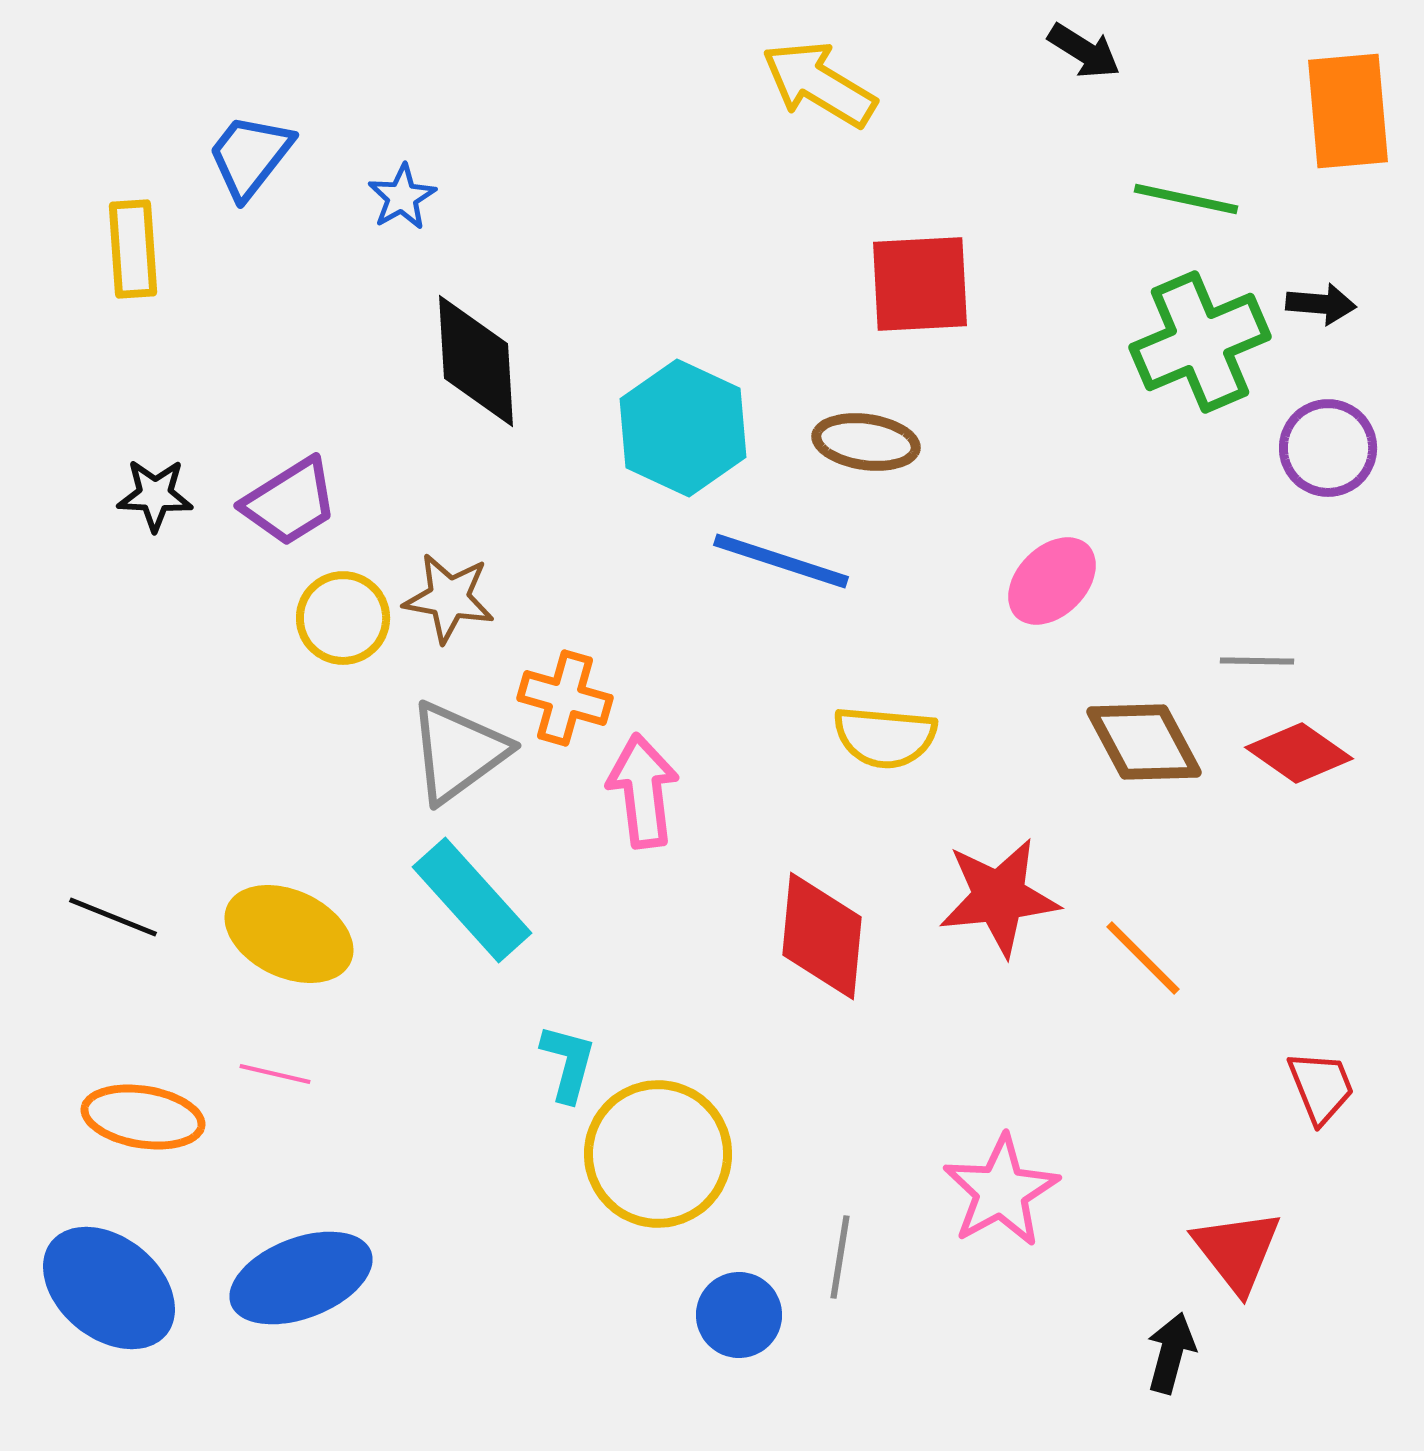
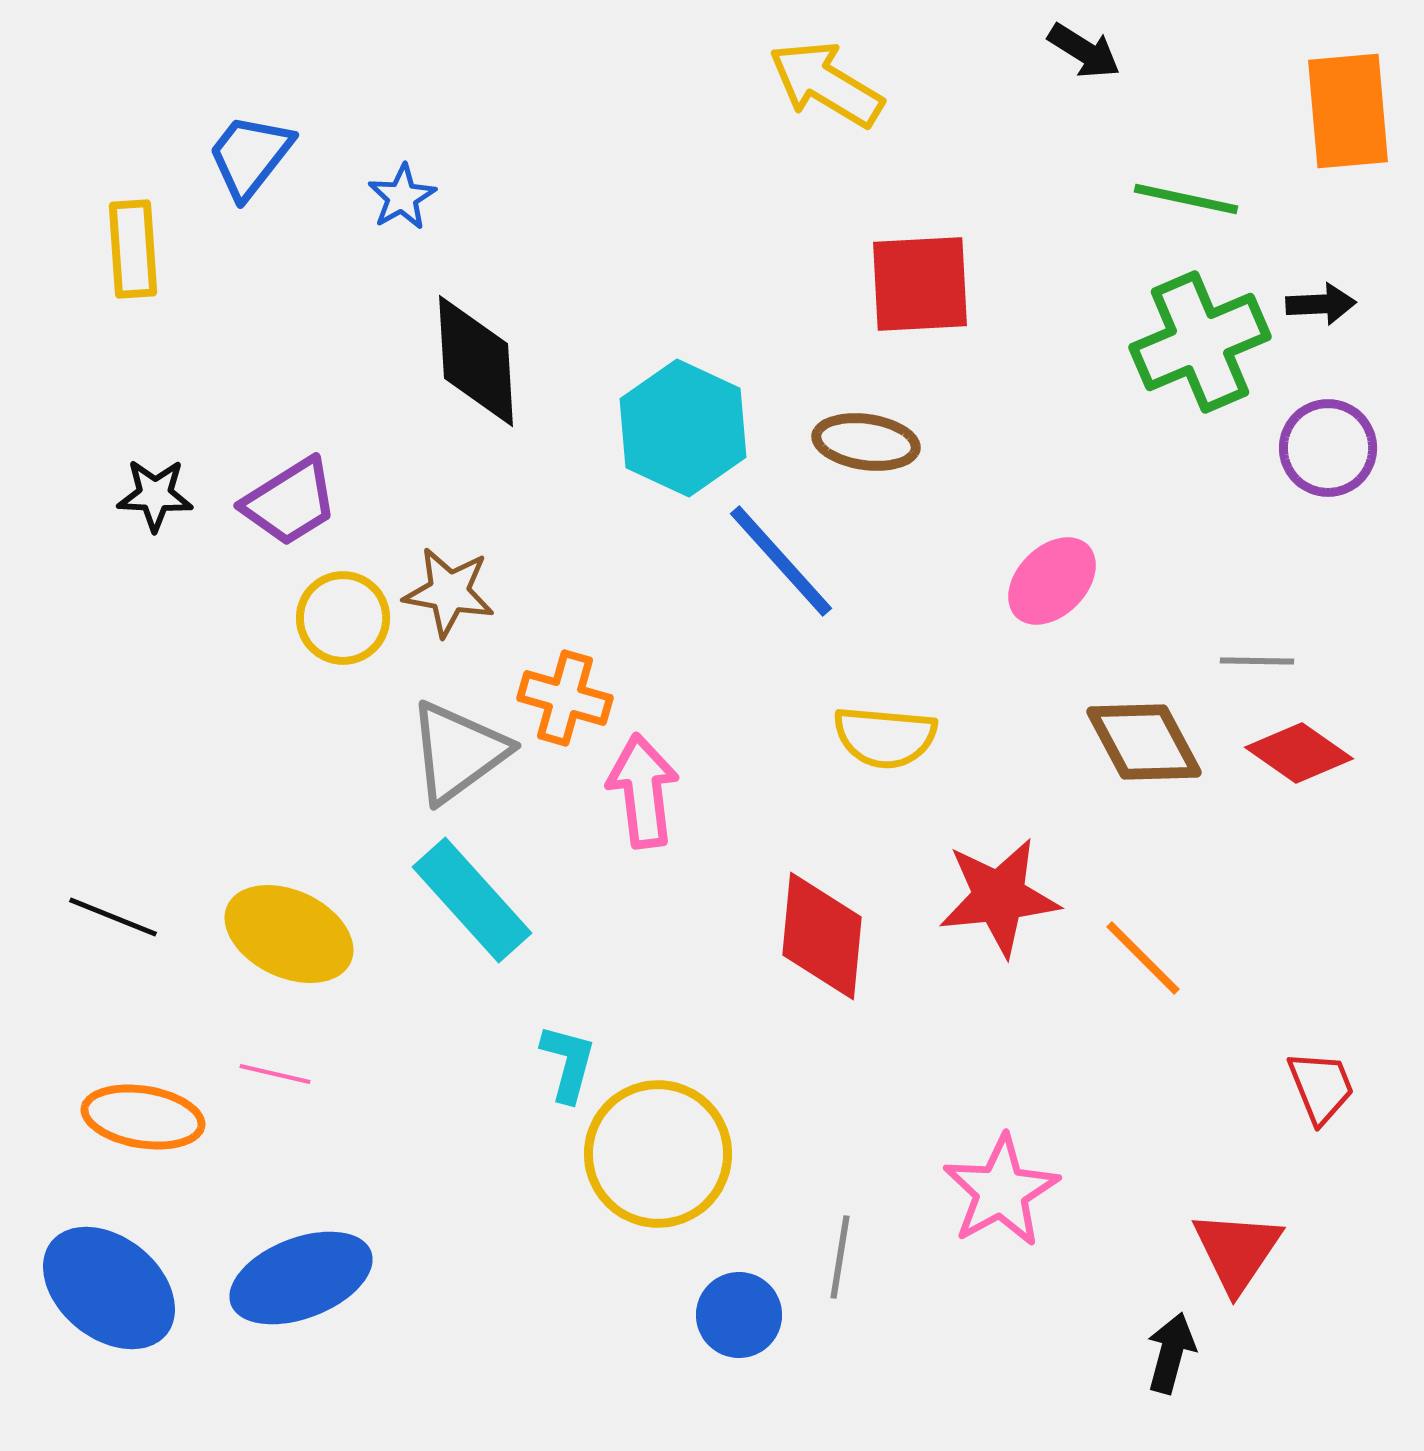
yellow arrow at (819, 84): moved 7 px right
black arrow at (1321, 304): rotated 8 degrees counterclockwise
blue line at (781, 561): rotated 30 degrees clockwise
brown star at (449, 598): moved 6 px up
red triangle at (1237, 1251): rotated 12 degrees clockwise
